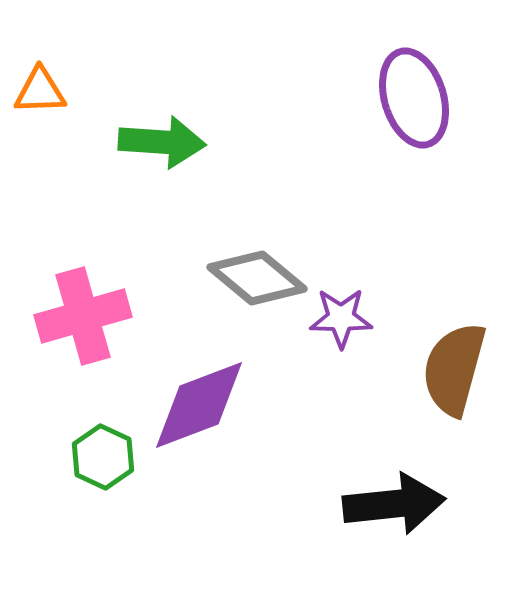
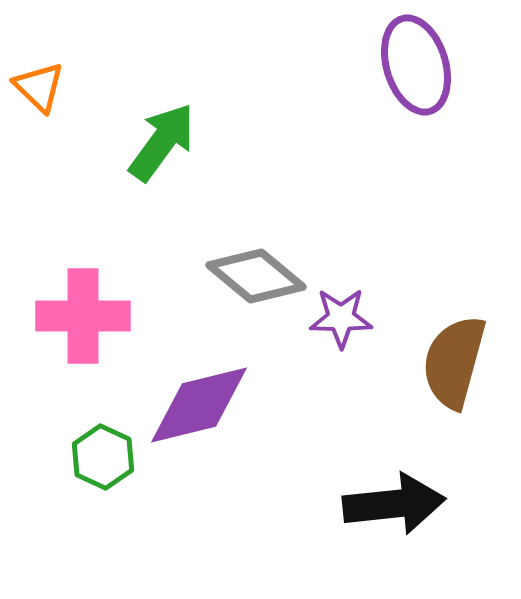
orange triangle: moved 1 px left, 4 px up; rotated 46 degrees clockwise
purple ellipse: moved 2 px right, 33 px up
green arrow: rotated 58 degrees counterclockwise
gray diamond: moved 1 px left, 2 px up
pink cross: rotated 16 degrees clockwise
brown semicircle: moved 7 px up
purple diamond: rotated 7 degrees clockwise
